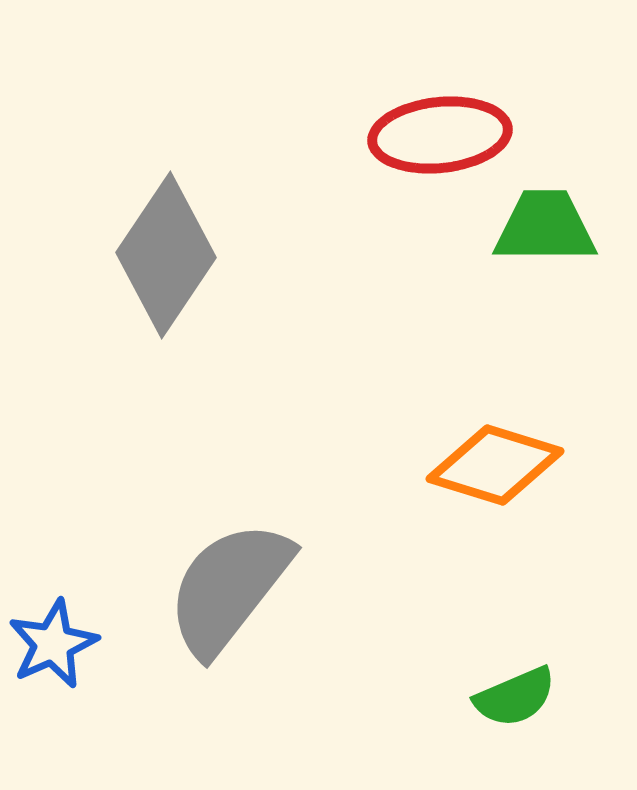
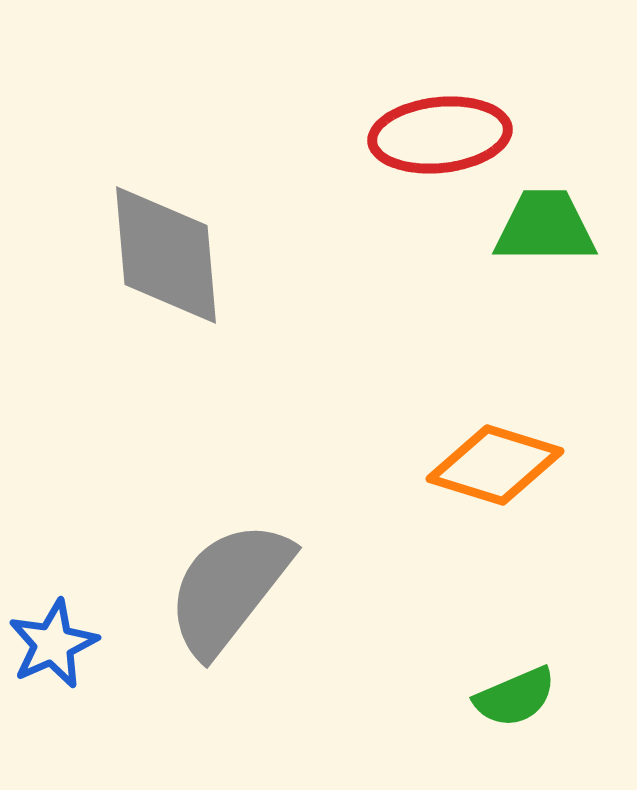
gray diamond: rotated 39 degrees counterclockwise
